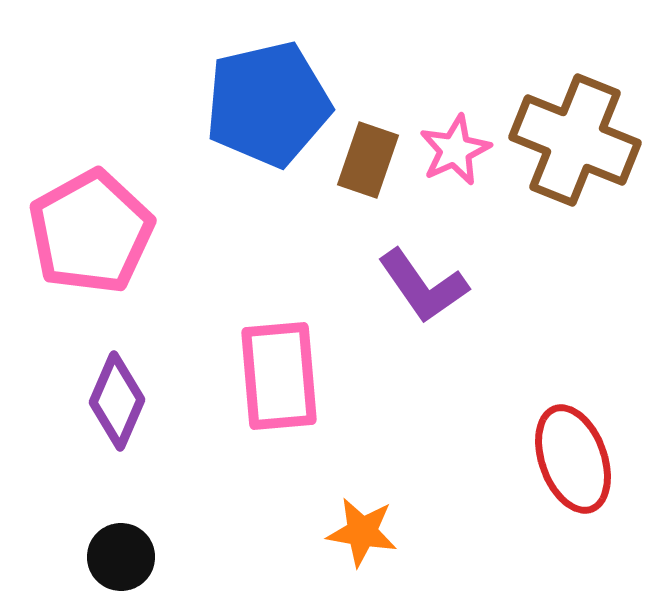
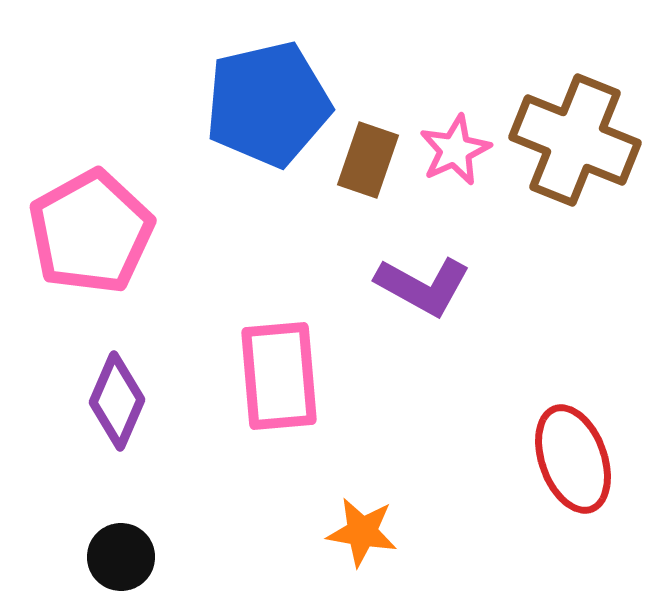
purple L-shape: rotated 26 degrees counterclockwise
